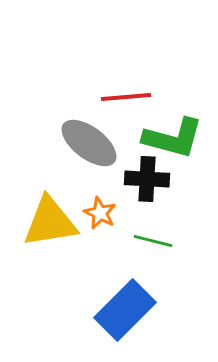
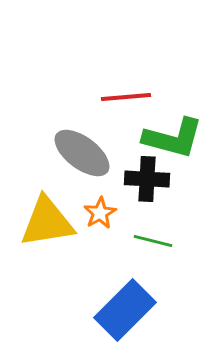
gray ellipse: moved 7 px left, 10 px down
orange star: rotated 16 degrees clockwise
yellow triangle: moved 3 px left
